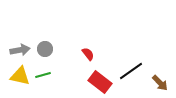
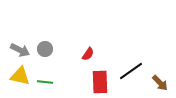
gray arrow: rotated 36 degrees clockwise
red semicircle: rotated 72 degrees clockwise
green line: moved 2 px right, 7 px down; rotated 21 degrees clockwise
red rectangle: rotated 50 degrees clockwise
